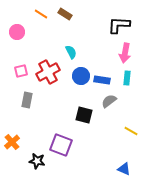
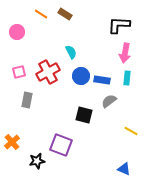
pink square: moved 2 px left, 1 px down
black star: rotated 21 degrees counterclockwise
